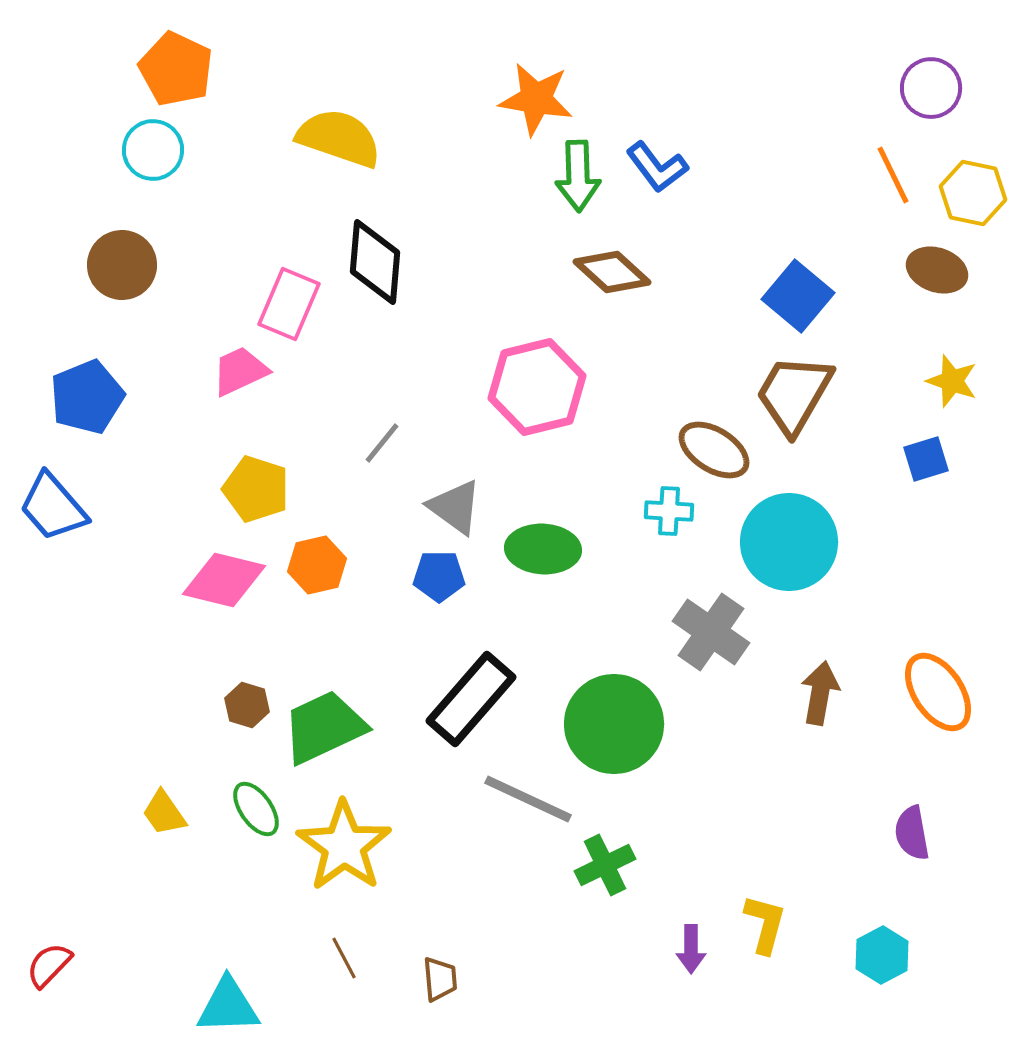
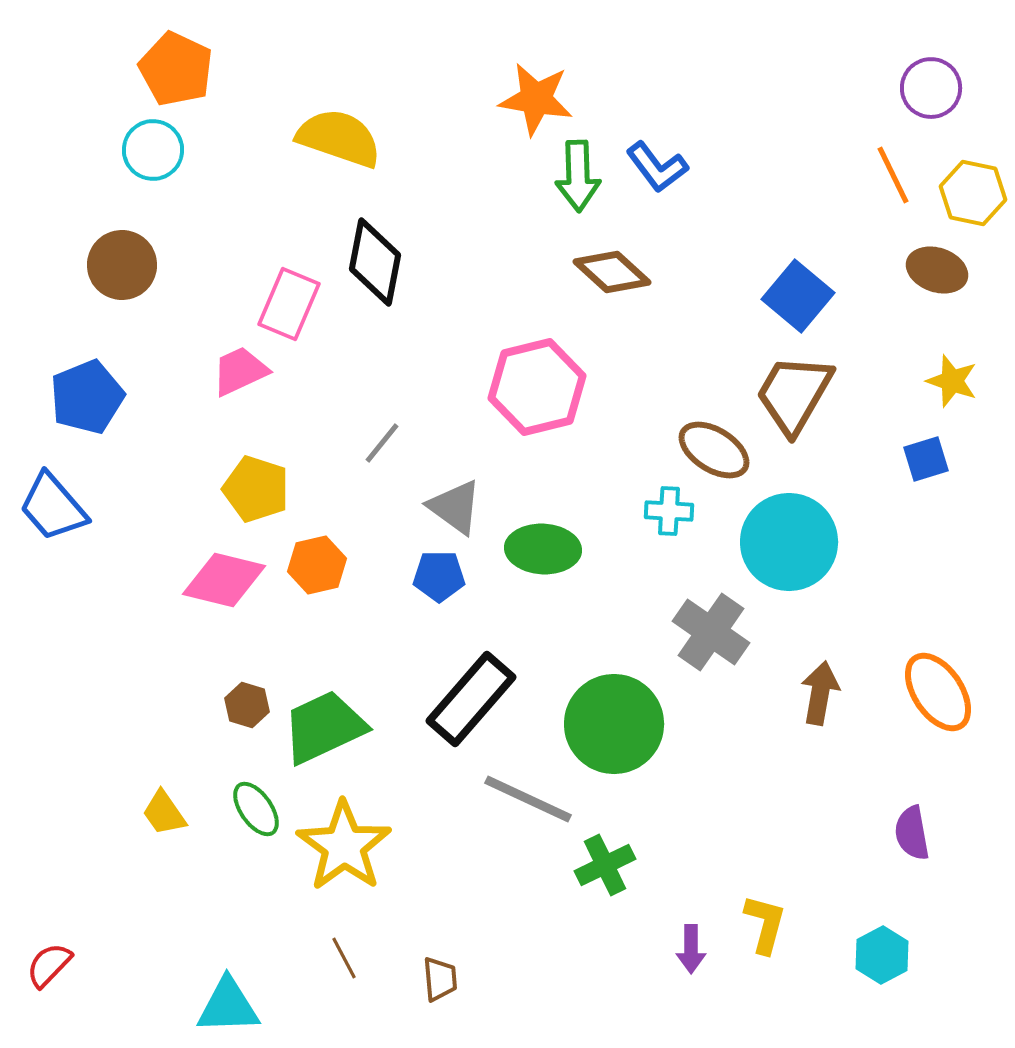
black diamond at (375, 262): rotated 6 degrees clockwise
